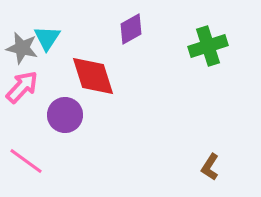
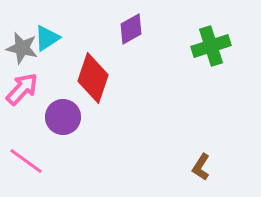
cyan triangle: rotated 24 degrees clockwise
green cross: moved 3 px right
red diamond: moved 2 px down; rotated 36 degrees clockwise
pink arrow: moved 2 px down
purple circle: moved 2 px left, 2 px down
brown L-shape: moved 9 px left
